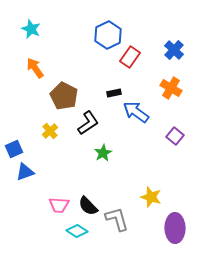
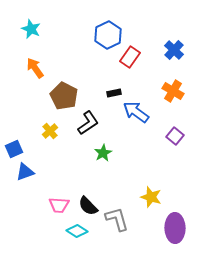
orange cross: moved 2 px right, 3 px down
